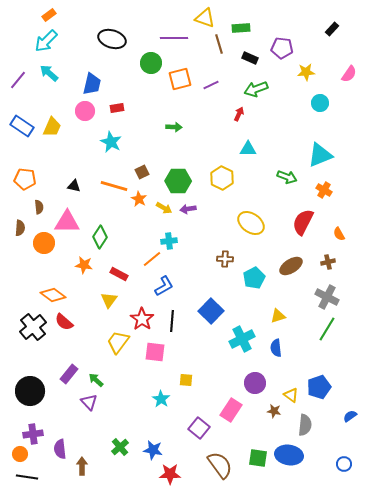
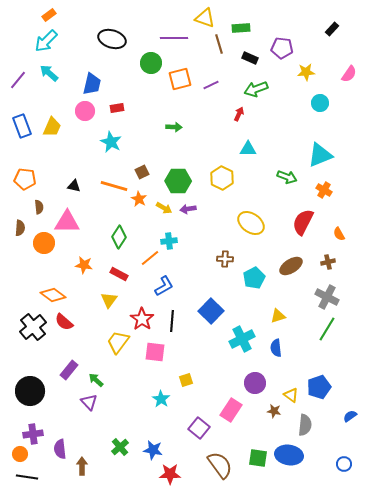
blue rectangle at (22, 126): rotated 35 degrees clockwise
green diamond at (100, 237): moved 19 px right
orange line at (152, 259): moved 2 px left, 1 px up
purple rectangle at (69, 374): moved 4 px up
yellow square at (186, 380): rotated 24 degrees counterclockwise
